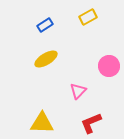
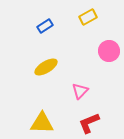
blue rectangle: moved 1 px down
yellow ellipse: moved 8 px down
pink circle: moved 15 px up
pink triangle: moved 2 px right
red L-shape: moved 2 px left
